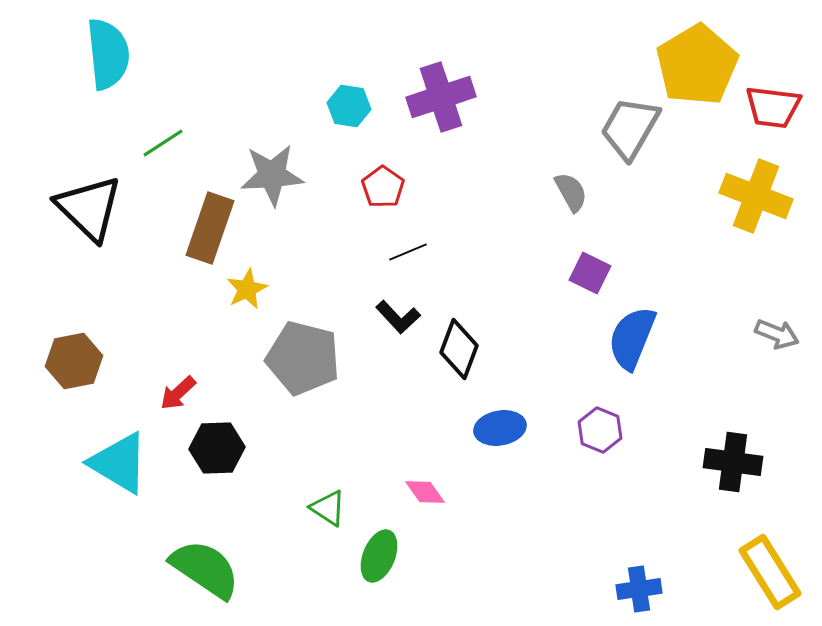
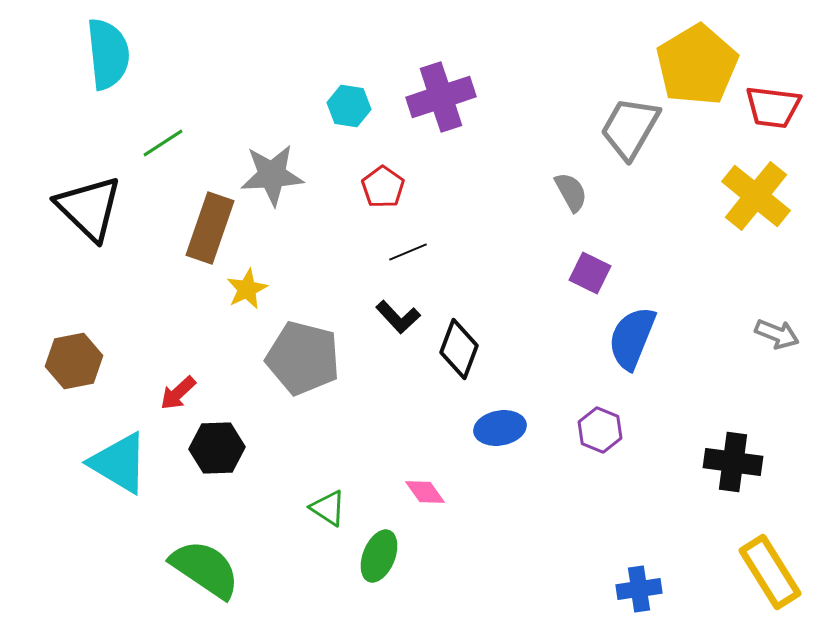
yellow cross: rotated 18 degrees clockwise
